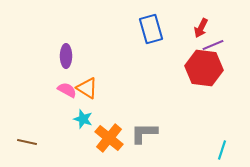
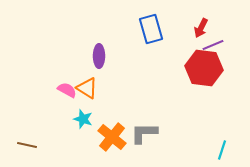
purple ellipse: moved 33 px right
orange cross: moved 3 px right, 1 px up
brown line: moved 3 px down
